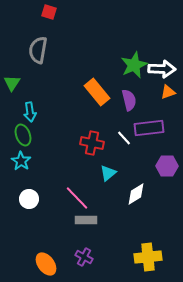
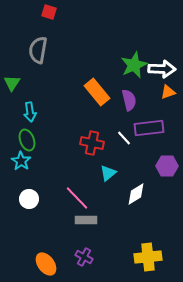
green ellipse: moved 4 px right, 5 px down
